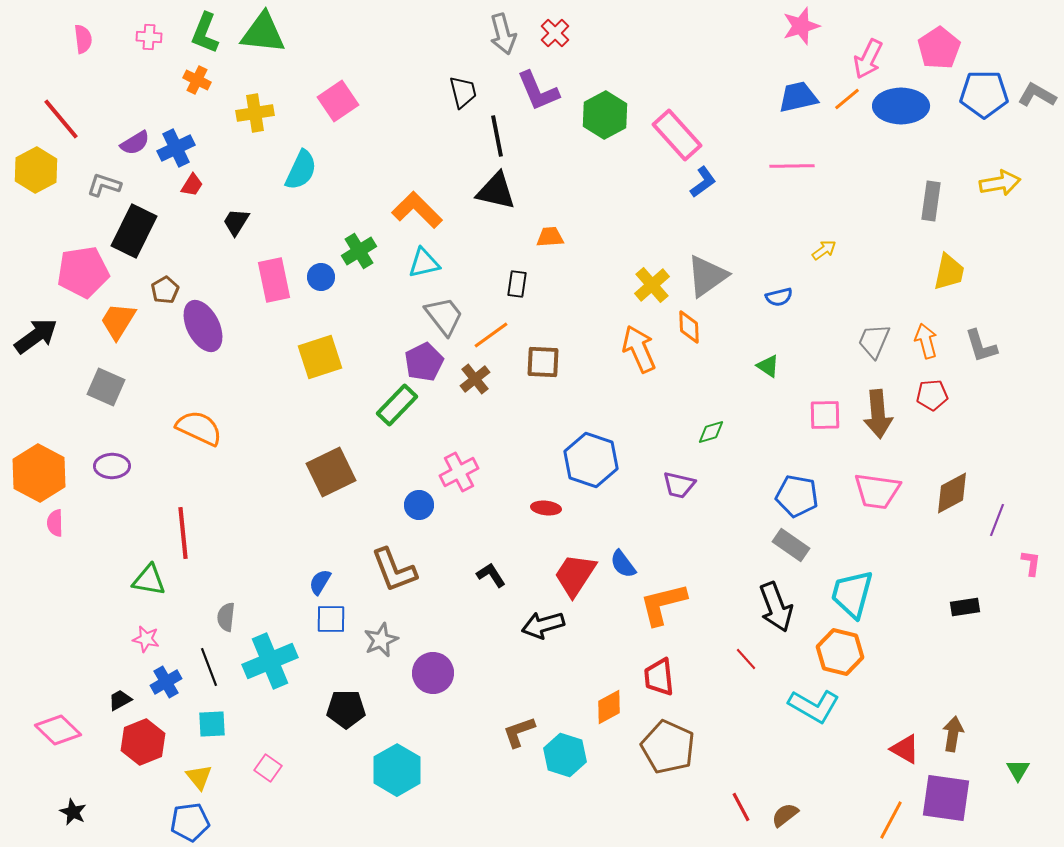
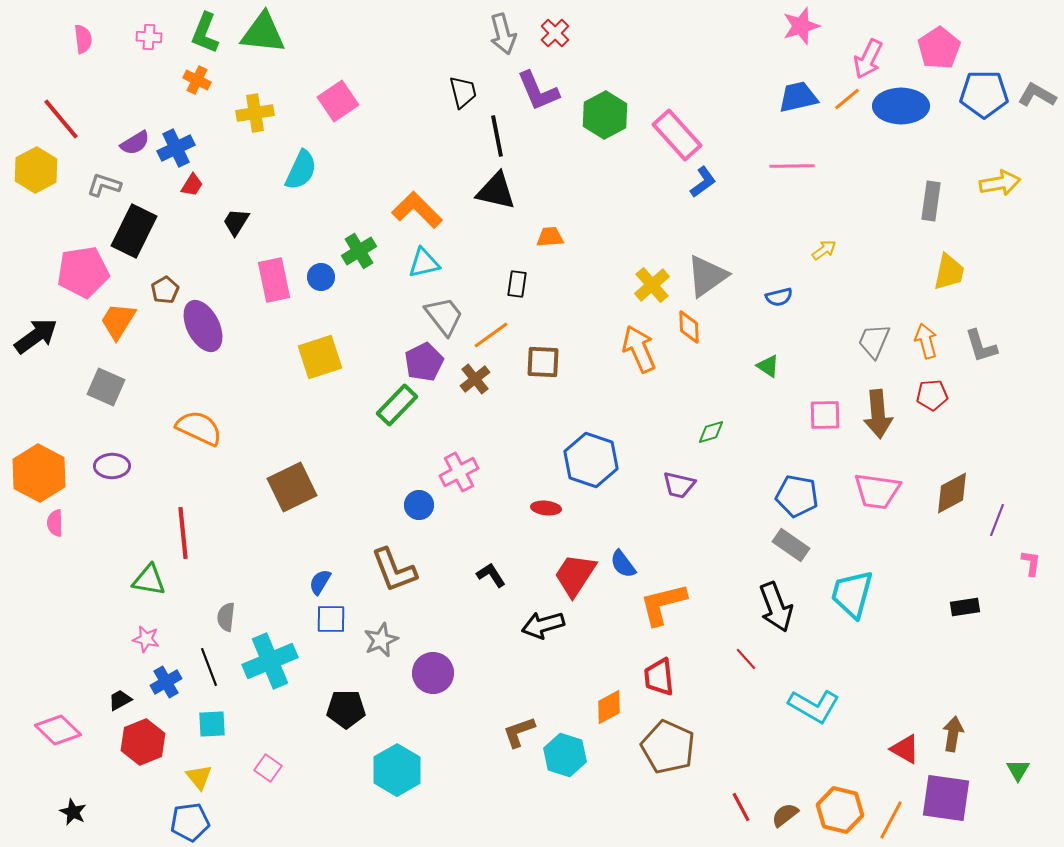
brown square at (331, 472): moved 39 px left, 15 px down
orange hexagon at (840, 652): moved 158 px down
